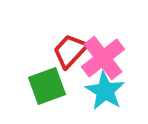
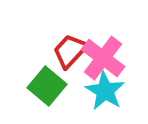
pink cross: rotated 15 degrees counterclockwise
green square: rotated 30 degrees counterclockwise
